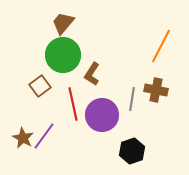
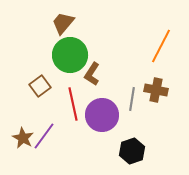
green circle: moved 7 px right
